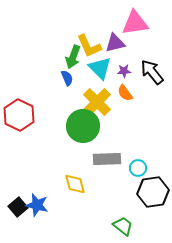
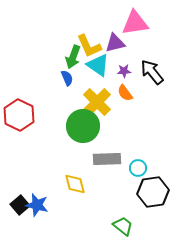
cyan triangle: moved 2 px left, 3 px up; rotated 10 degrees counterclockwise
black square: moved 2 px right, 2 px up
